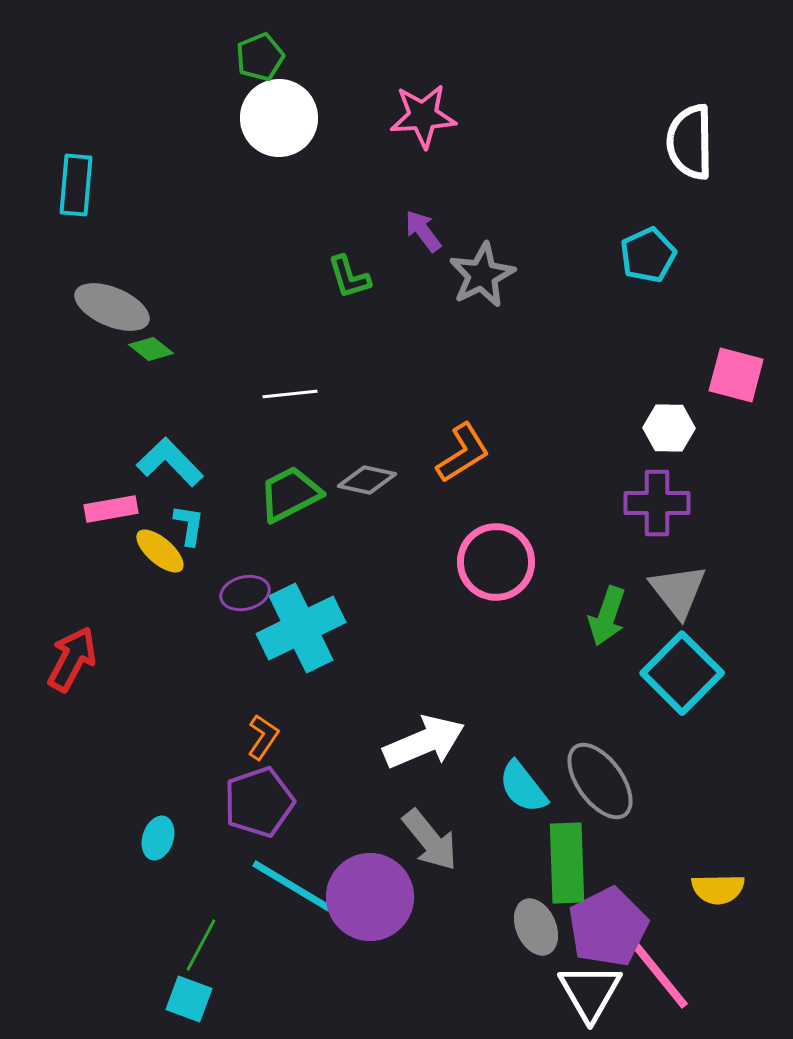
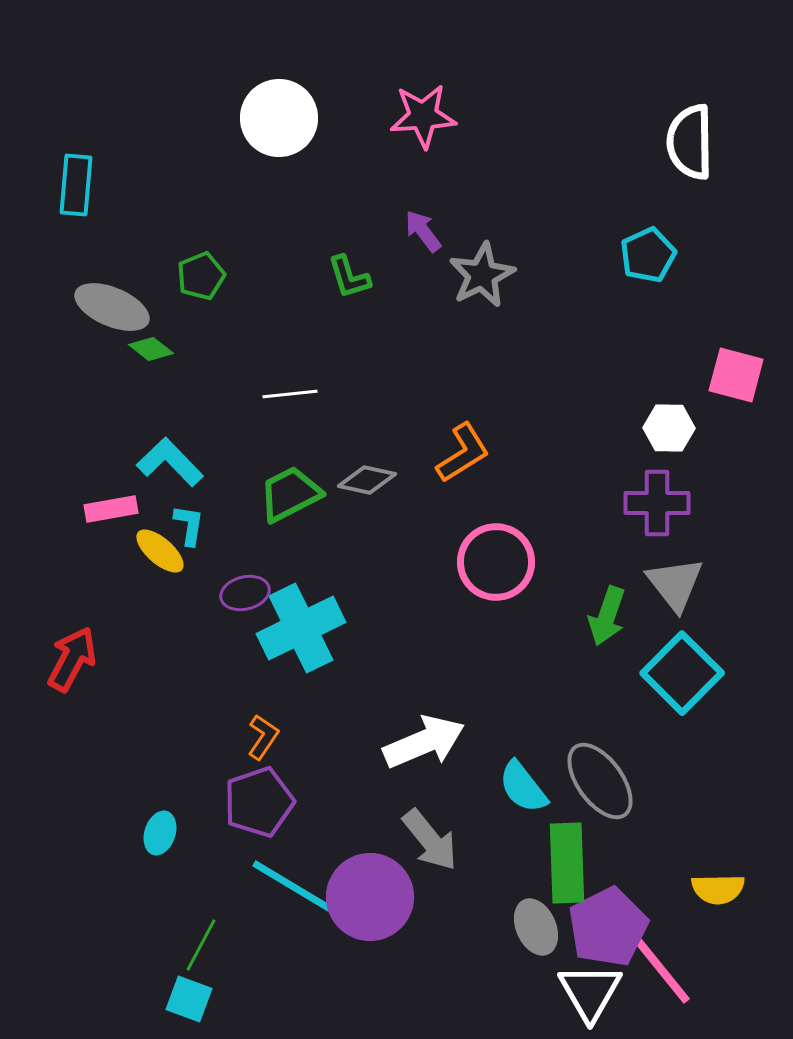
green pentagon at (260, 57): moved 59 px left, 219 px down
gray triangle at (678, 591): moved 3 px left, 7 px up
cyan ellipse at (158, 838): moved 2 px right, 5 px up
pink line at (658, 973): moved 2 px right, 5 px up
